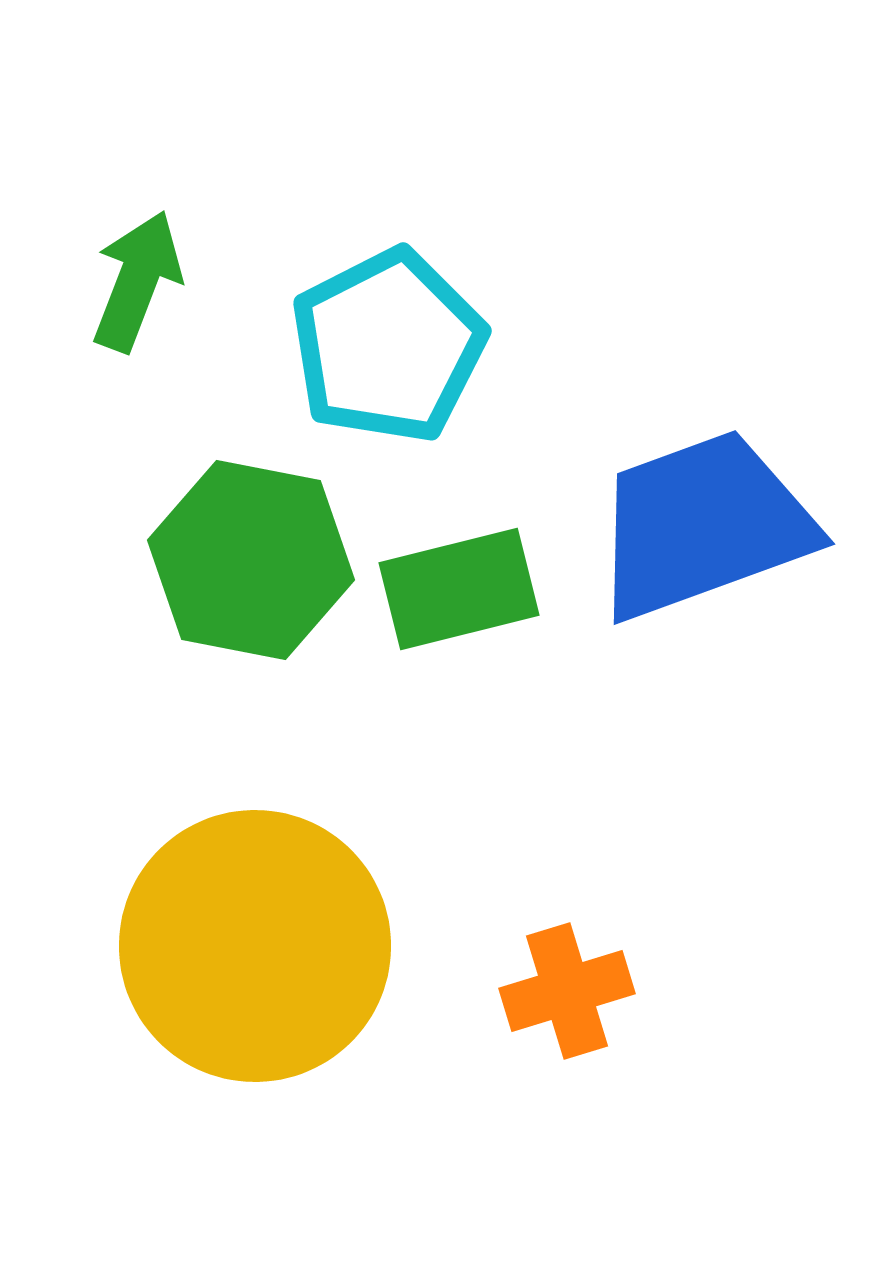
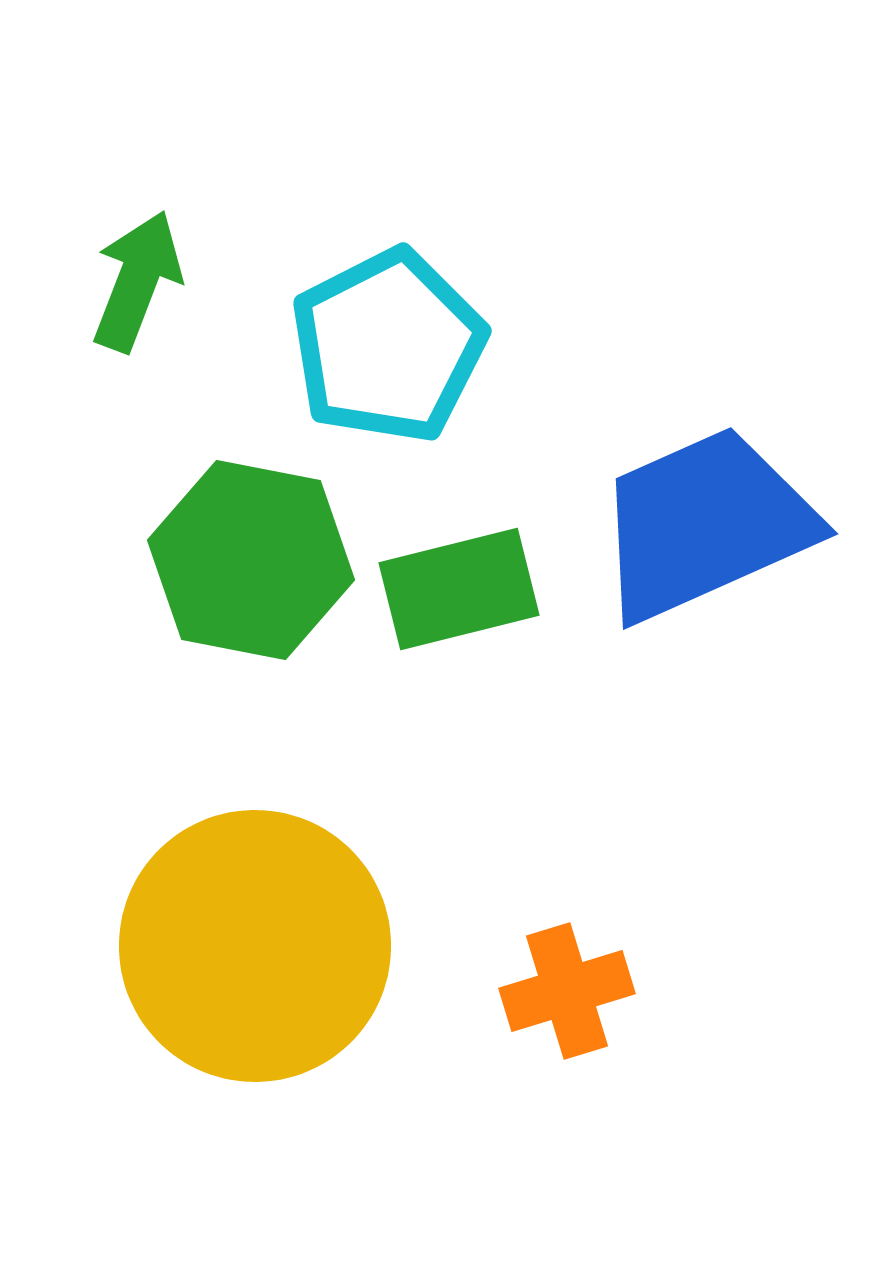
blue trapezoid: moved 2 px right, 1 px up; rotated 4 degrees counterclockwise
